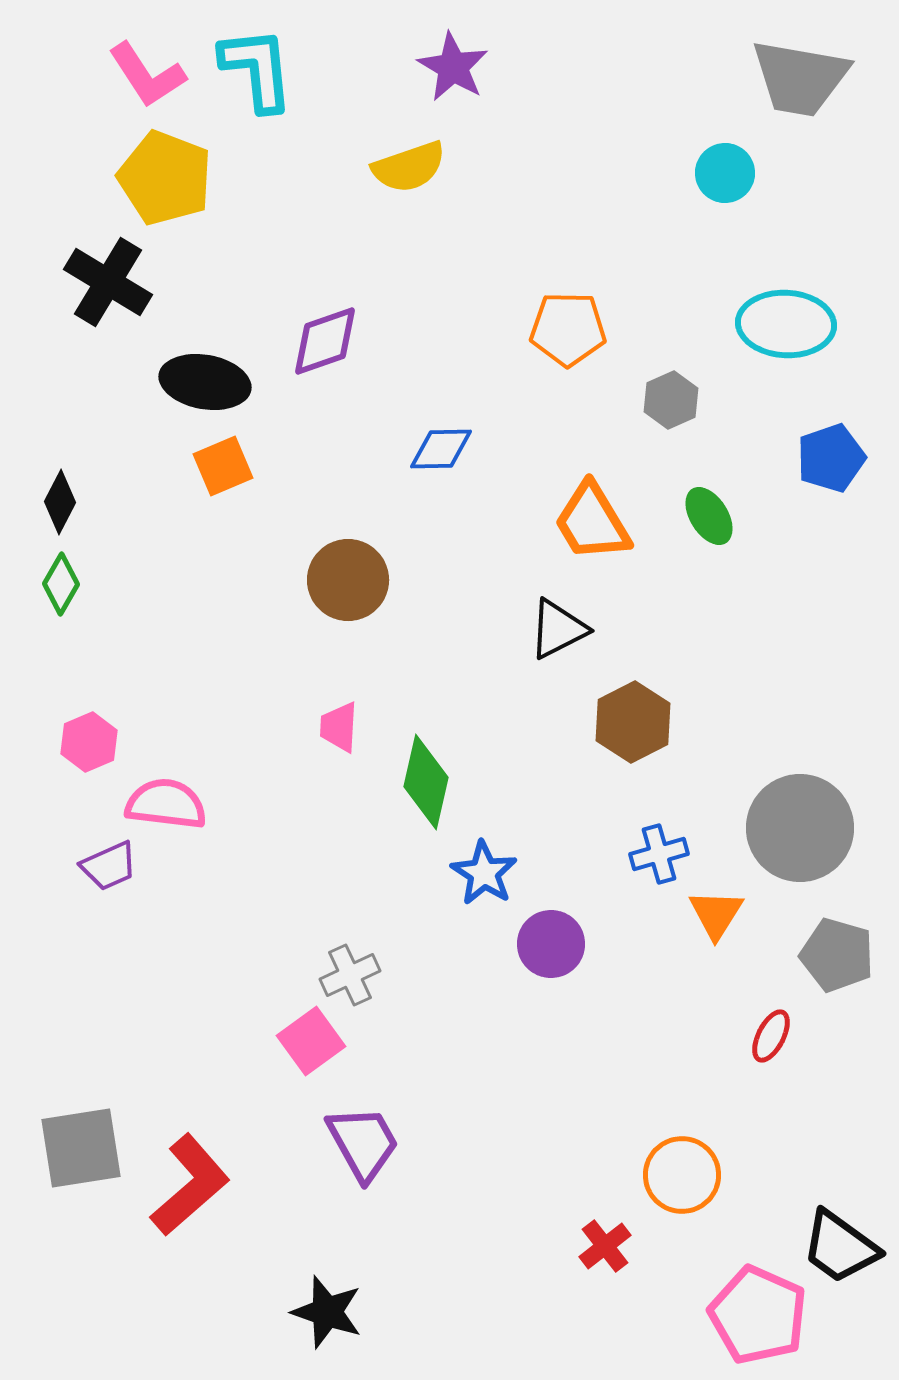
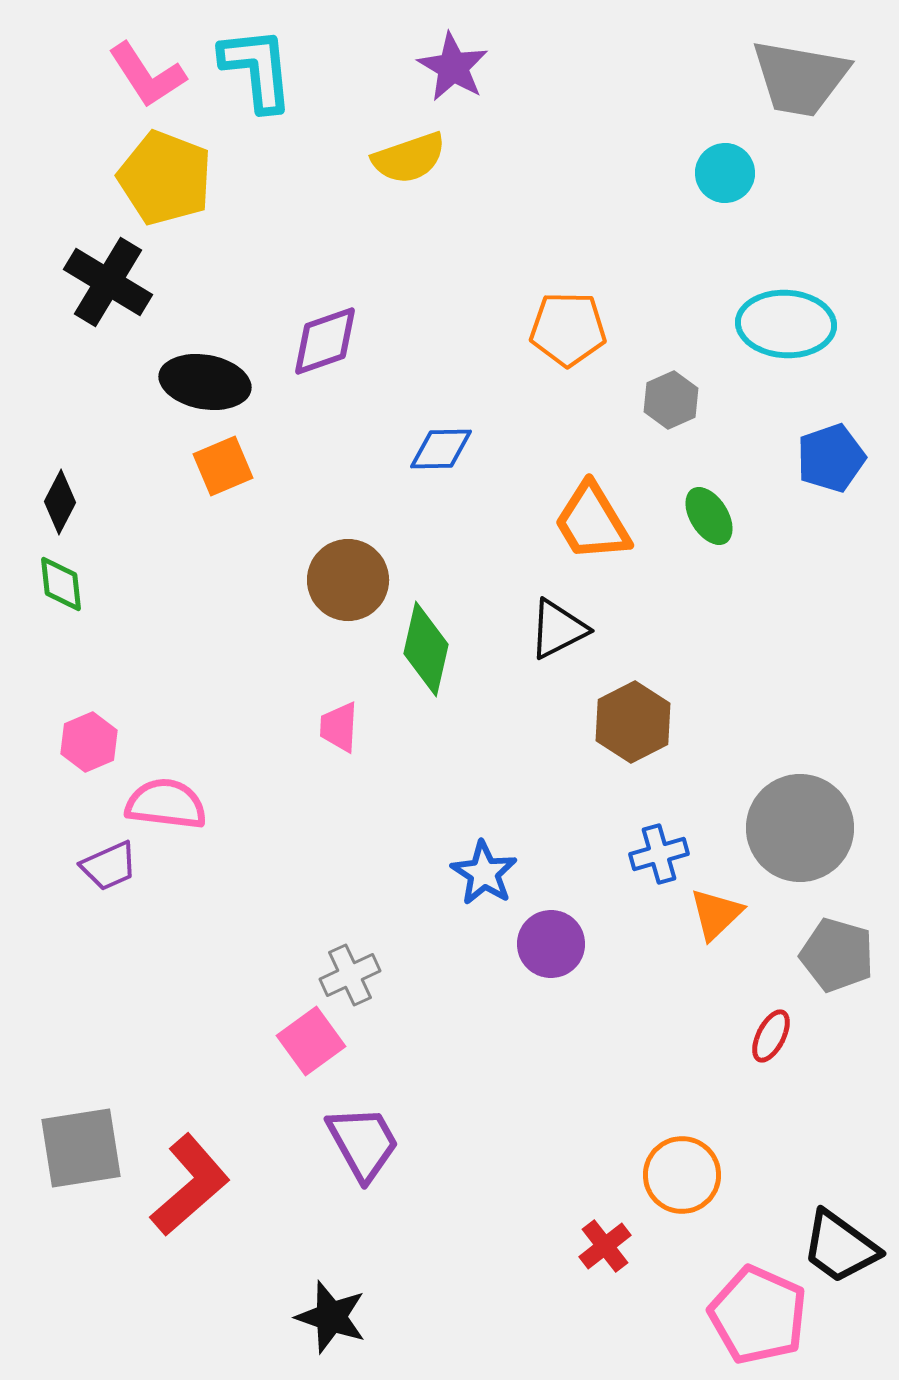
yellow semicircle at (409, 167): moved 9 px up
green diamond at (61, 584): rotated 36 degrees counterclockwise
green diamond at (426, 782): moved 133 px up
orange triangle at (716, 914): rotated 14 degrees clockwise
black star at (327, 1312): moved 4 px right, 5 px down
